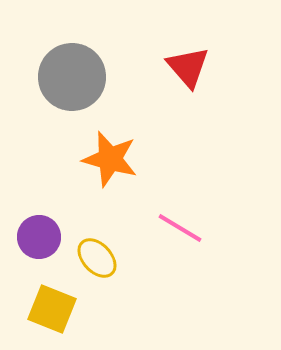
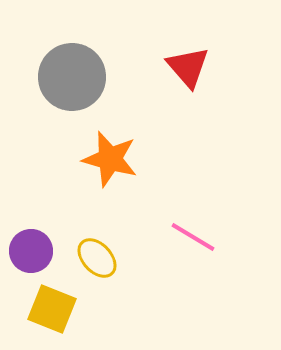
pink line: moved 13 px right, 9 px down
purple circle: moved 8 px left, 14 px down
